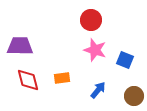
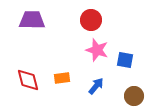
purple trapezoid: moved 12 px right, 26 px up
pink star: moved 2 px right
blue square: rotated 12 degrees counterclockwise
blue arrow: moved 2 px left, 4 px up
